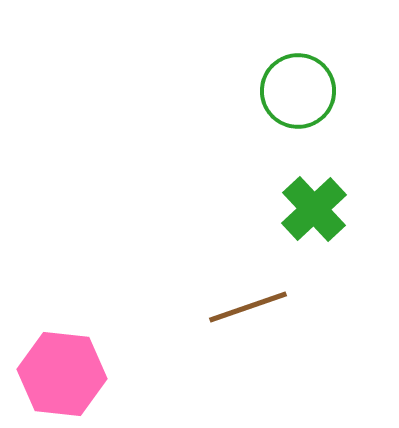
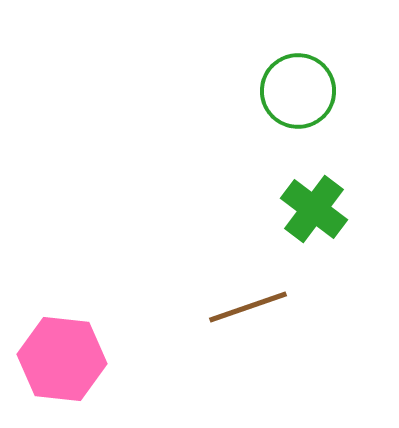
green cross: rotated 10 degrees counterclockwise
pink hexagon: moved 15 px up
